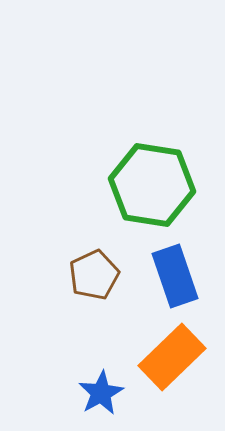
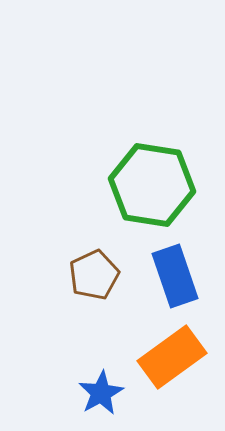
orange rectangle: rotated 8 degrees clockwise
